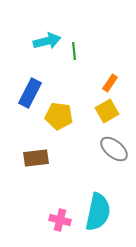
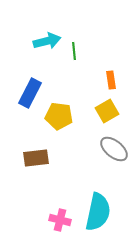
orange rectangle: moved 1 px right, 3 px up; rotated 42 degrees counterclockwise
